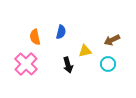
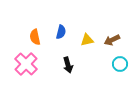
yellow triangle: moved 2 px right, 11 px up
cyan circle: moved 12 px right
